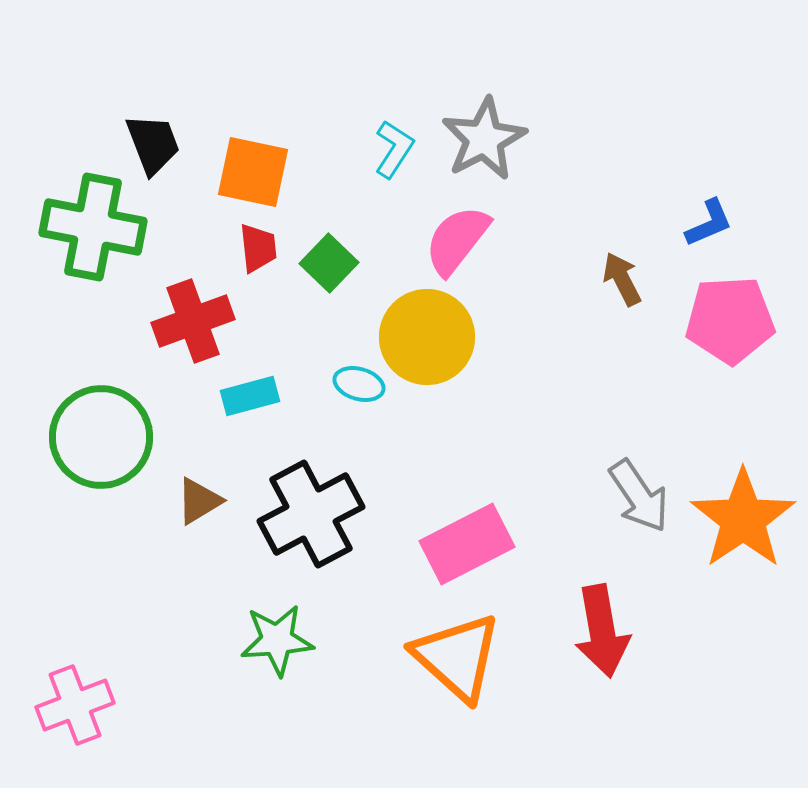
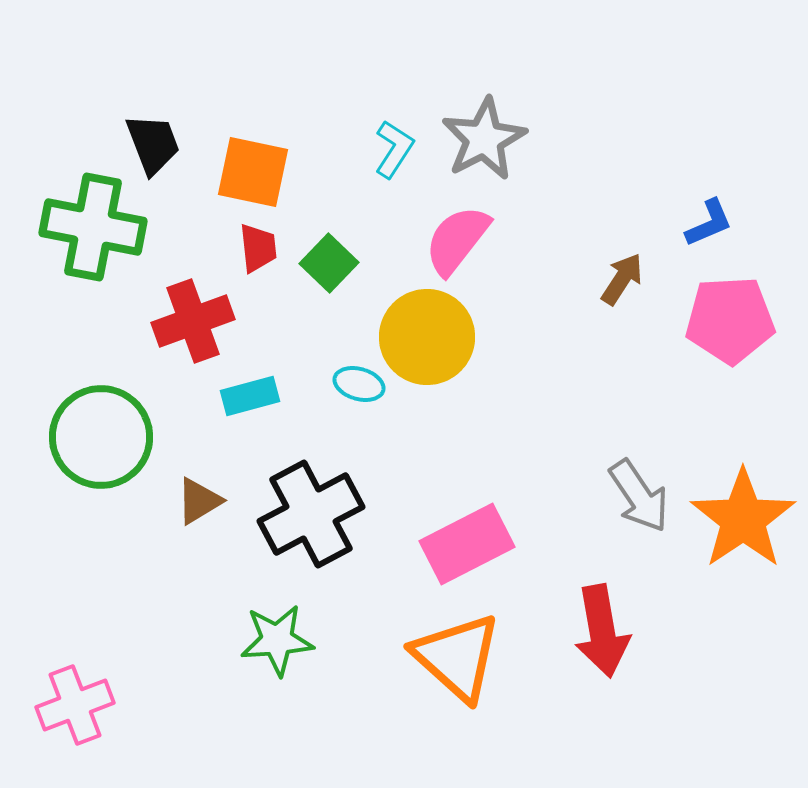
brown arrow: rotated 60 degrees clockwise
